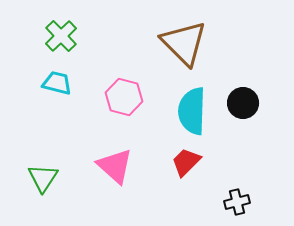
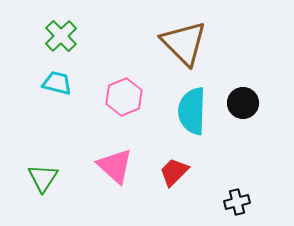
pink hexagon: rotated 24 degrees clockwise
red trapezoid: moved 12 px left, 10 px down
